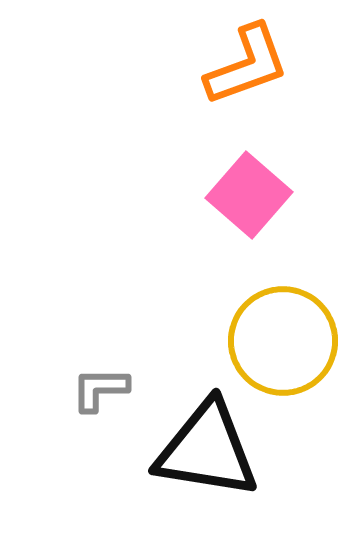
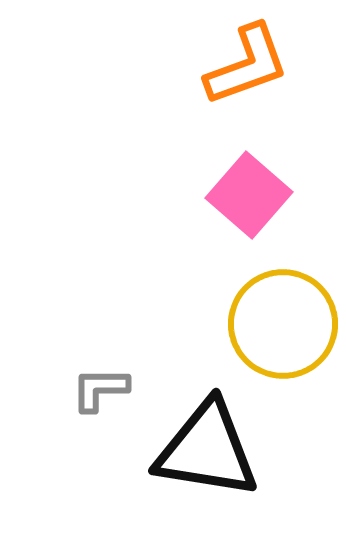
yellow circle: moved 17 px up
